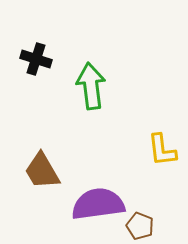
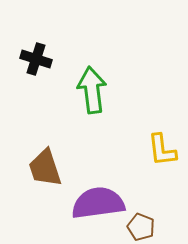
green arrow: moved 1 px right, 4 px down
brown trapezoid: moved 3 px right, 3 px up; rotated 12 degrees clockwise
purple semicircle: moved 1 px up
brown pentagon: moved 1 px right, 1 px down
